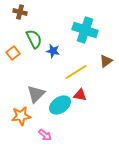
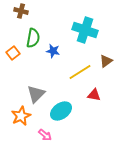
brown cross: moved 1 px right, 1 px up
green semicircle: moved 1 px left, 1 px up; rotated 36 degrees clockwise
yellow line: moved 4 px right
red triangle: moved 14 px right
cyan ellipse: moved 1 px right, 6 px down
orange star: rotated 18 degrees counterclockwise
